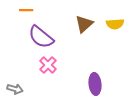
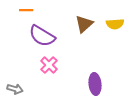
purple semicircle: moved 1 px right, 1 px up; rotated 8 degrees counterclockwise
pink cross: moved 1 px right
